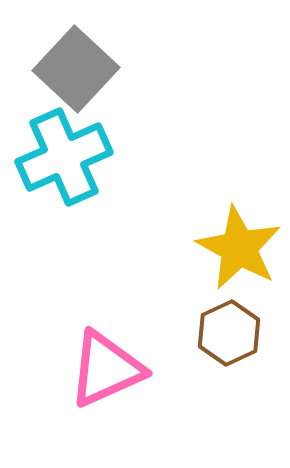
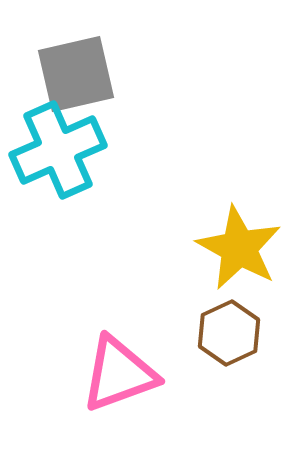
gray square: moved 5 px down; rotated 34 degrees clockwise
cyan cross: moved 6 px left, 7 px up
pink triangle: moved 13 px right, 5 px down; rotated 4 degrees clockwise
